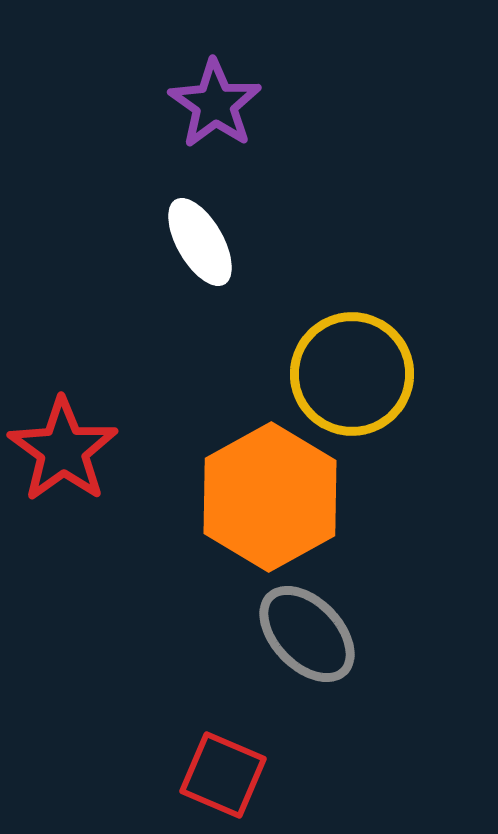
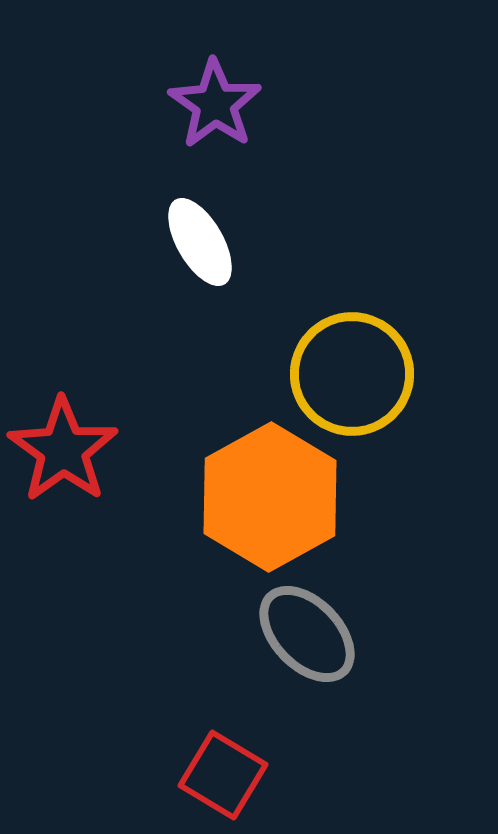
red square: rotated 8 degrees clockwise
